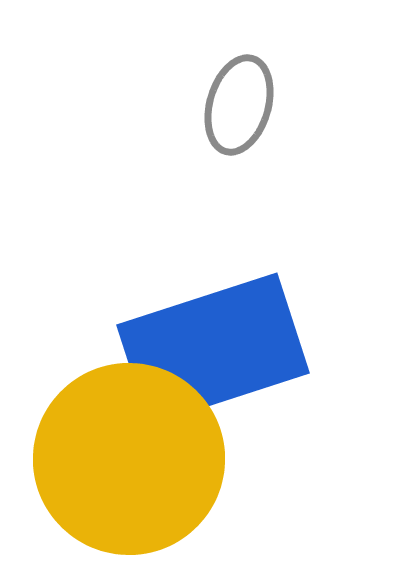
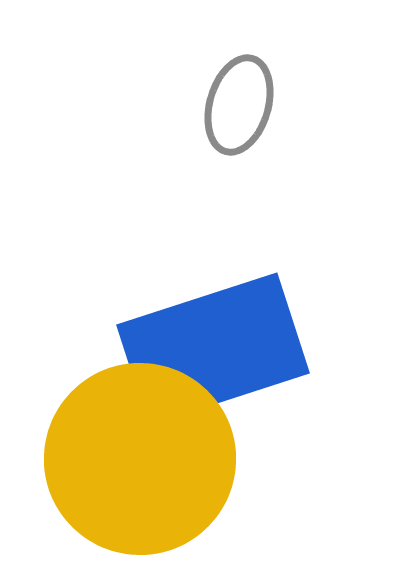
yellow circle: moved 11 px right
